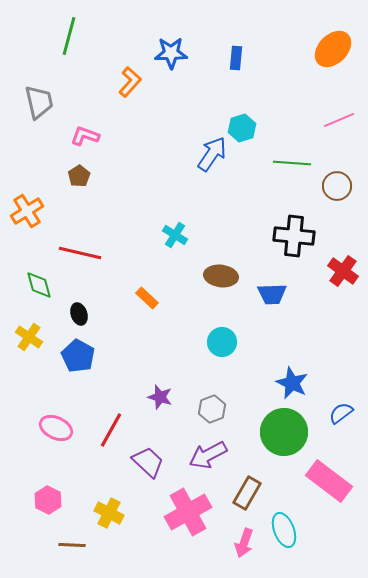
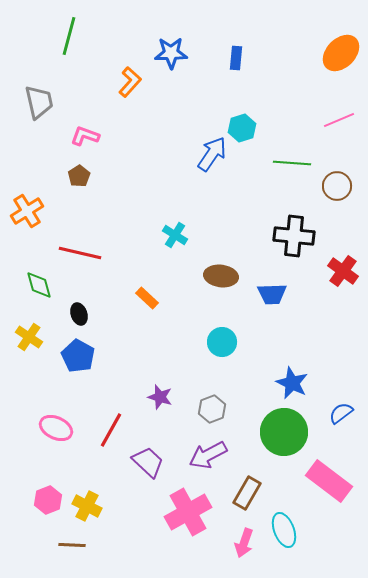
orange ellipse at (333, 49): moved 8 px right, 4 px down
pink hexagon at (48, 500): rotated 12 degrees clockwise
yellow cross at (109, 513): moved 22 px left, 7 px up
